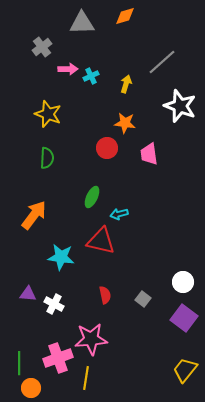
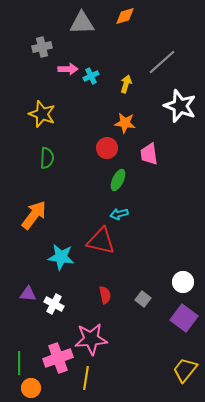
gray cross: rotated 24 degrees clockwise
yellow star: moved 6 px left
green ellipse: moved 26 px right, 17 px up
